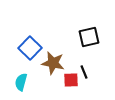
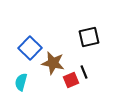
red square: rotated 21 degrees counterclockwise
